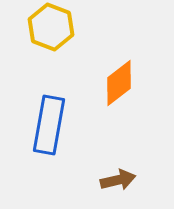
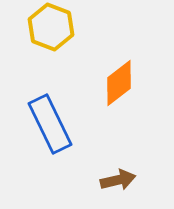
blue rectangle: moved 1 px right, 1 px up; rotated 36 degrees counterclockwise
